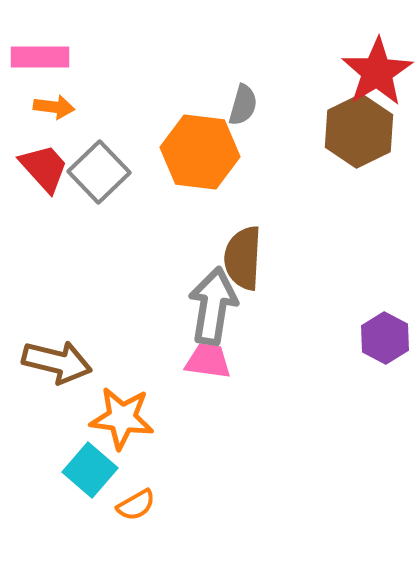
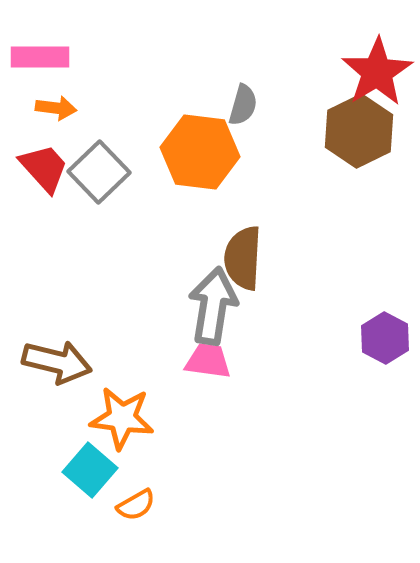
orange arrow: moved 2 px right, 1 px down
